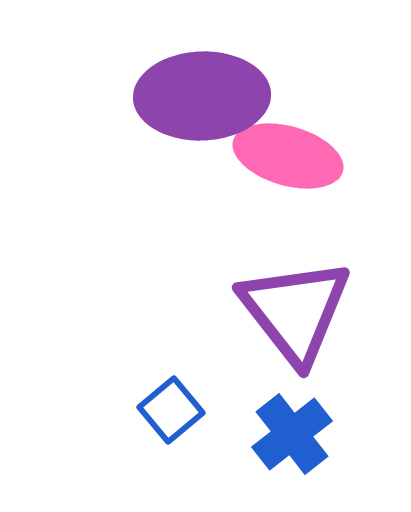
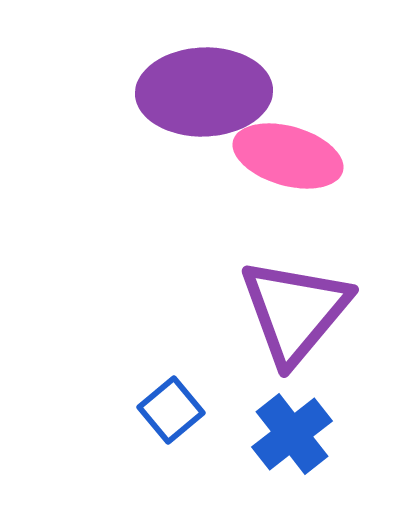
purple ellipse: moved 2 px right, 4 px up
purple triangle: rotated 18 degrees clockwise
